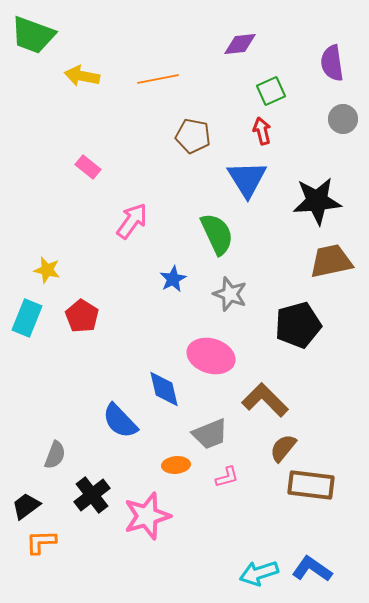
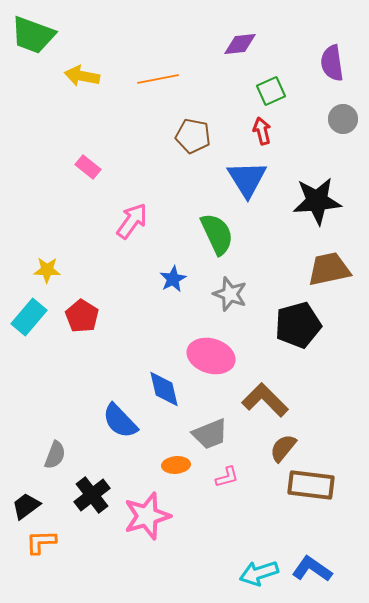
brown trapezoid: moved 2 px left, 8 px down
yellow star: rotated 12 degrees counterclockwise
cyan rectangle: moved 2 px right, 1 px up; rotated 18 degrees clockwise
